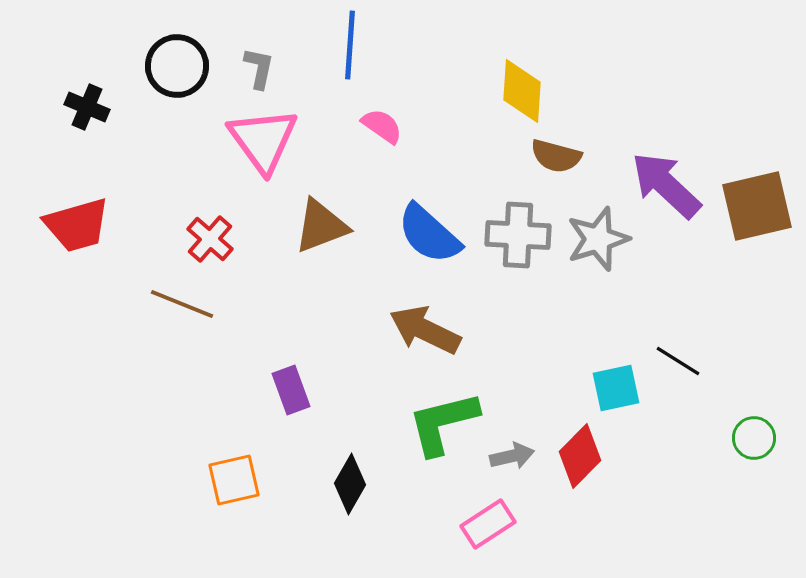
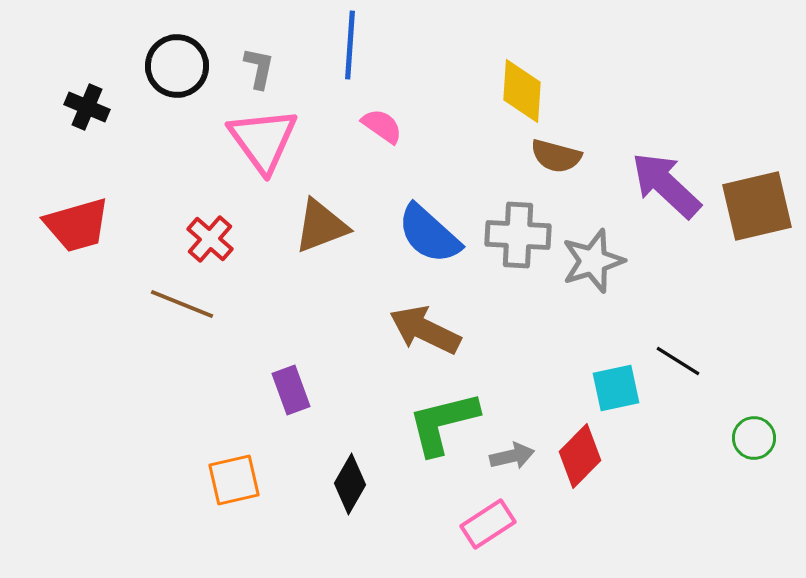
gray star: moved 5 px left, 22 px down
